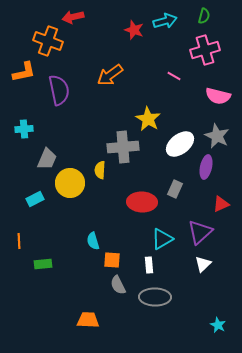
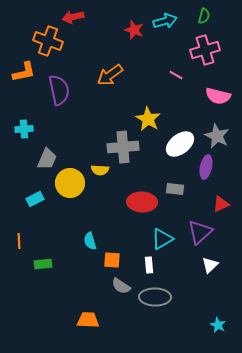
pink line: moved 2 px right, 1 px up
yellow semicircle: rotated 90 degrees counterclockwise
gray rectangle: rotated 72 degrees clockwise
cyan semicircle: moved 3 px left
white triangle: moved 7 px right, 1 px down
gray semicircle: moved 3 px right, 1 px down; rotated 30 degrees counterclockwise
